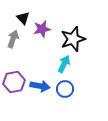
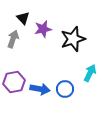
purple star: moved 1 px right
cyan arrow: moved 26 px right, 9 px down
blue arrow: moved 3 px down
